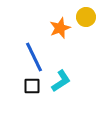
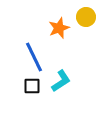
orange star: moved 1 px left
